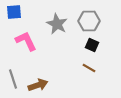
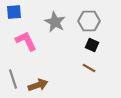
gray star: moved 2 px left, 2 px up
